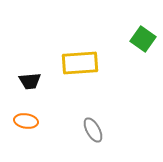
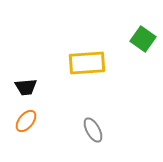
yellow rectangle: moved 7 px right
black trapezoid: moved 4 px left, 6 px down
orange ellipse: rotated 60 degrees counterclockwise
